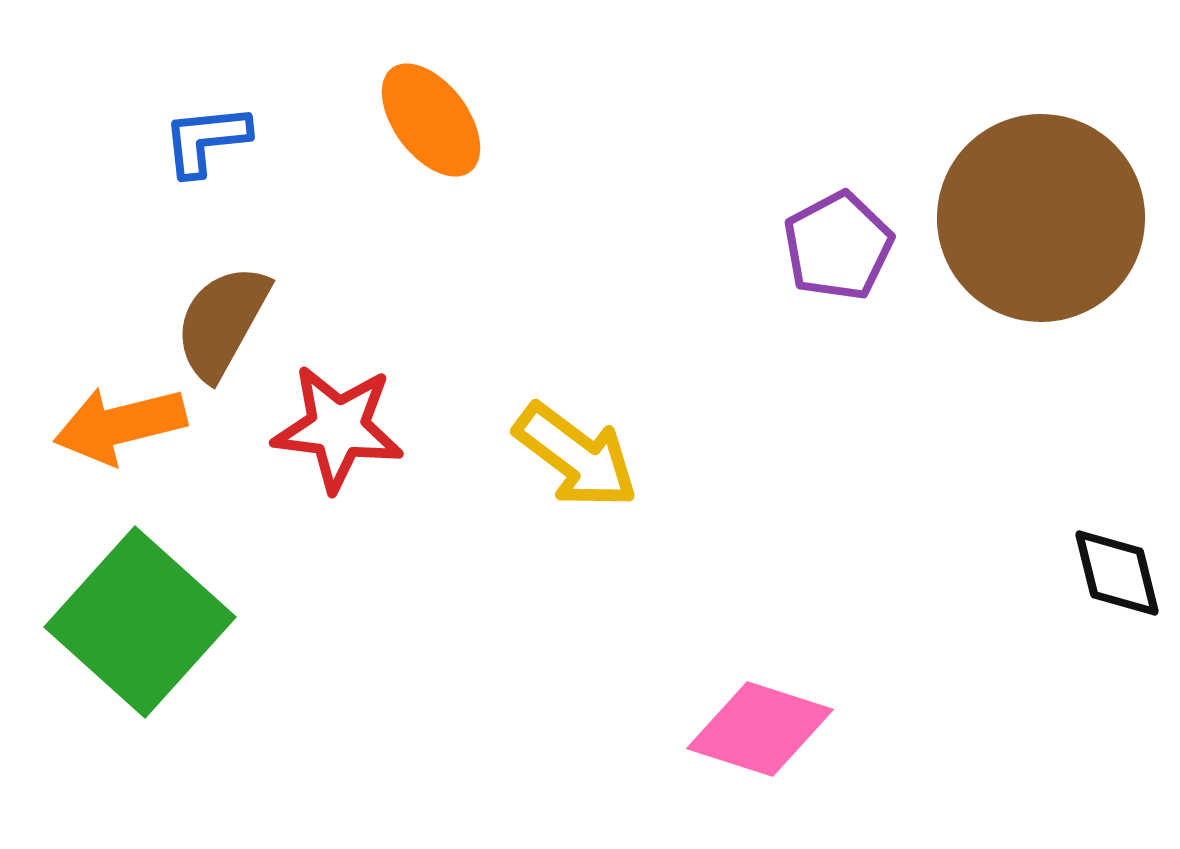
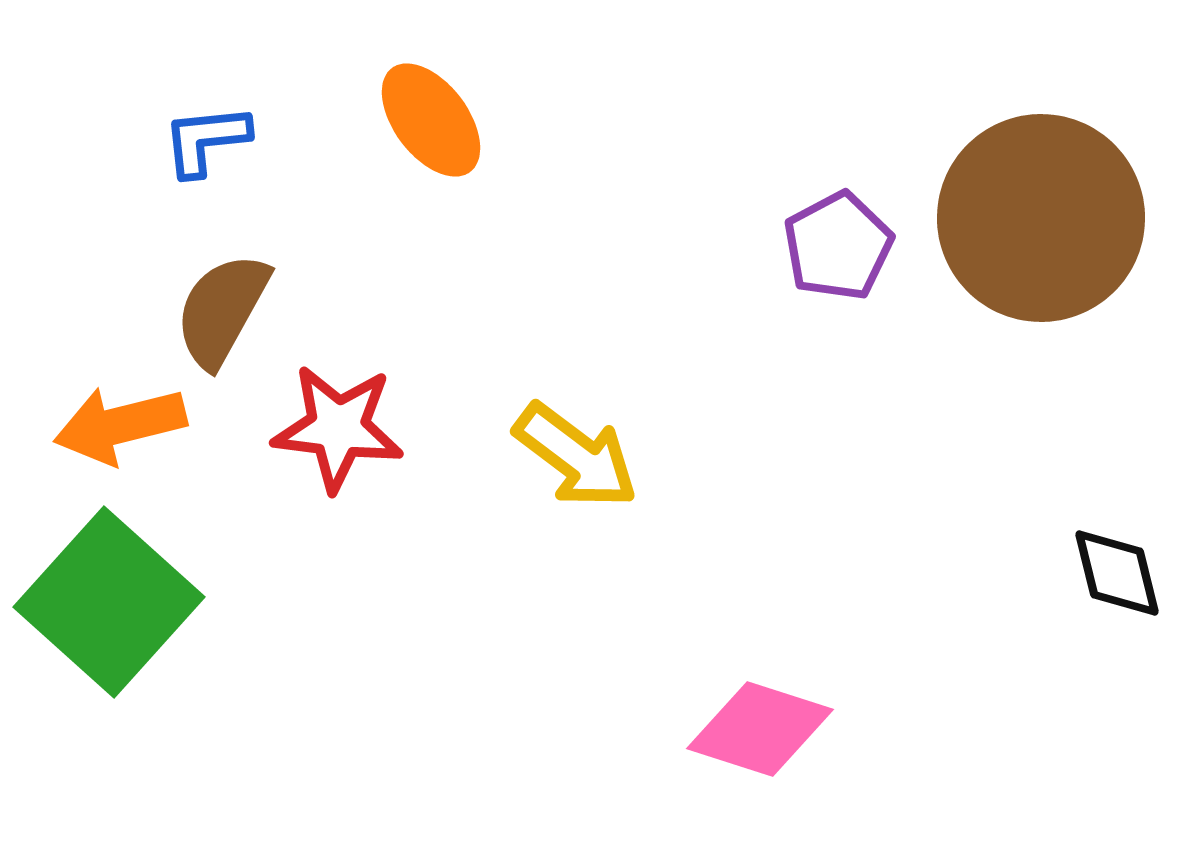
brown semicircle: moved 12 px up
green square: moved 31 px left, 20 px up
